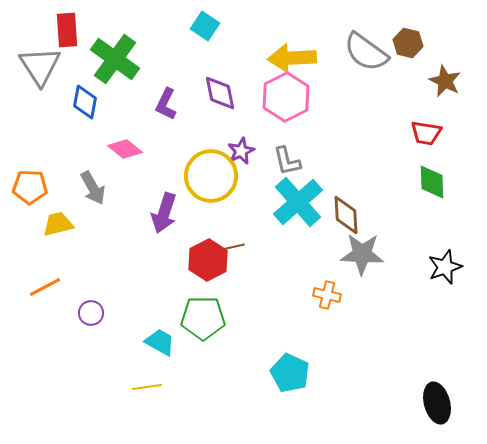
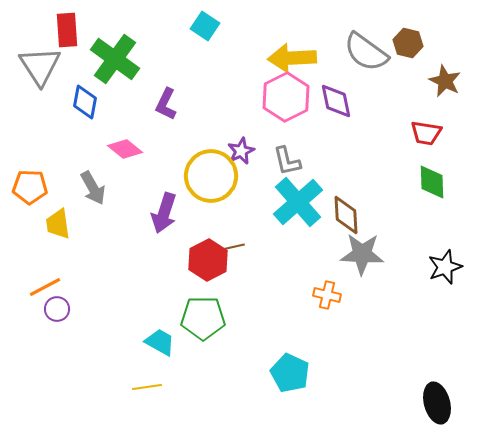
purple diamond: moved 116 px right, 8 px down
yellow trapezoid: rotated 84 degrees counterclockwise
purple circle: moved 34 px left, 4 px up
